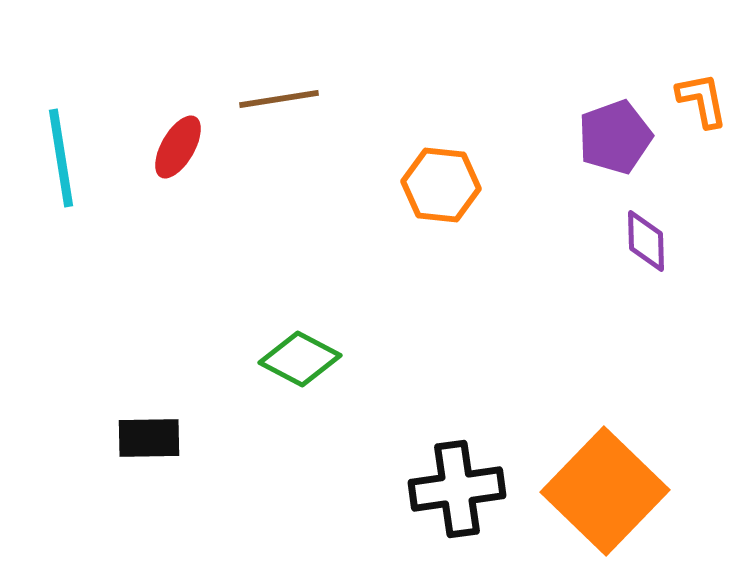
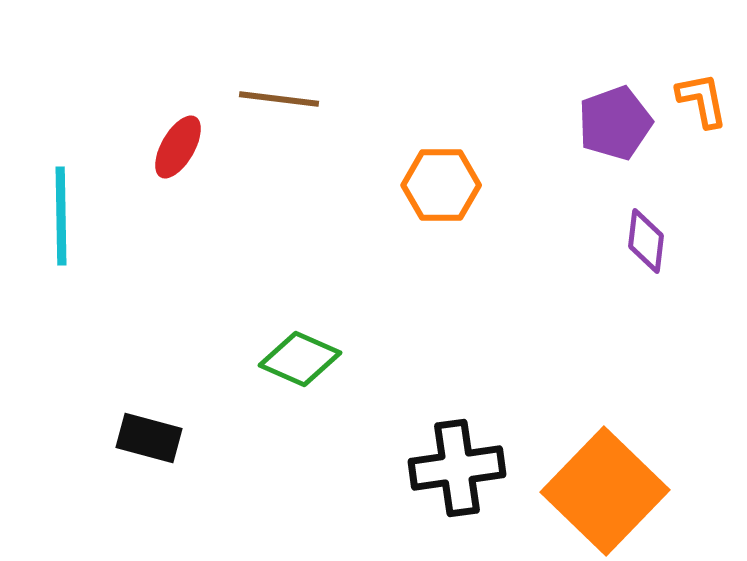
brown line: rotated 16 degrees clockwise
purple pentagon: moved 14 px up
cyan line: moved 58 px down; rotated 8 degrees clockwise
orange hexagon: rotated 6 degrees counterclockwise
purple diamond: rotated 8 degrees clockwise
green diamond: rotated 4 degrees counterclockwise
black rectangle: rotated 16 degrees clockwise
black cross: moved 21 px up
